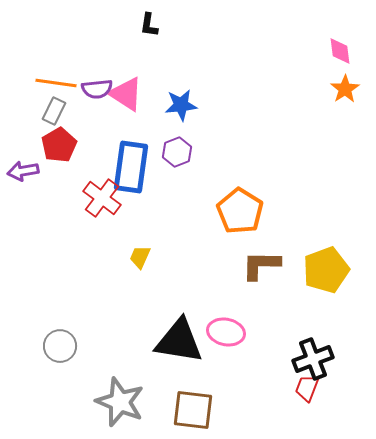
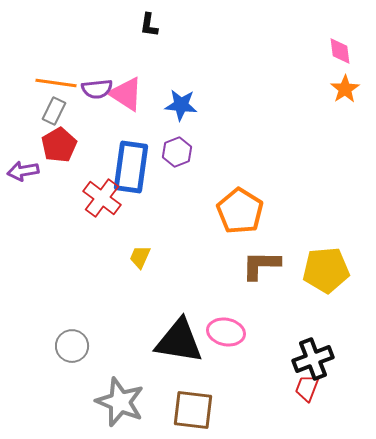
blue star: rotated 12 degrees clockwise
yellow pentagon: rotated 15 degrees clockwise
gray circle: moved 12 px right
